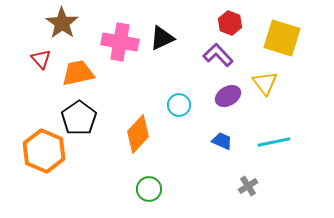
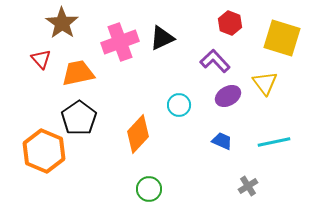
pink cross: rotated 30 degrees counterclockwise
purple L-shape: moved 3 px left, 6 px down
